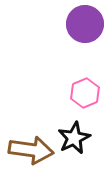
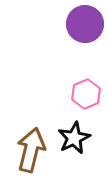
pink hexagon: moved 1 px right, 1 px down
brown arrow: rotated 84 degrees counterclockwise
